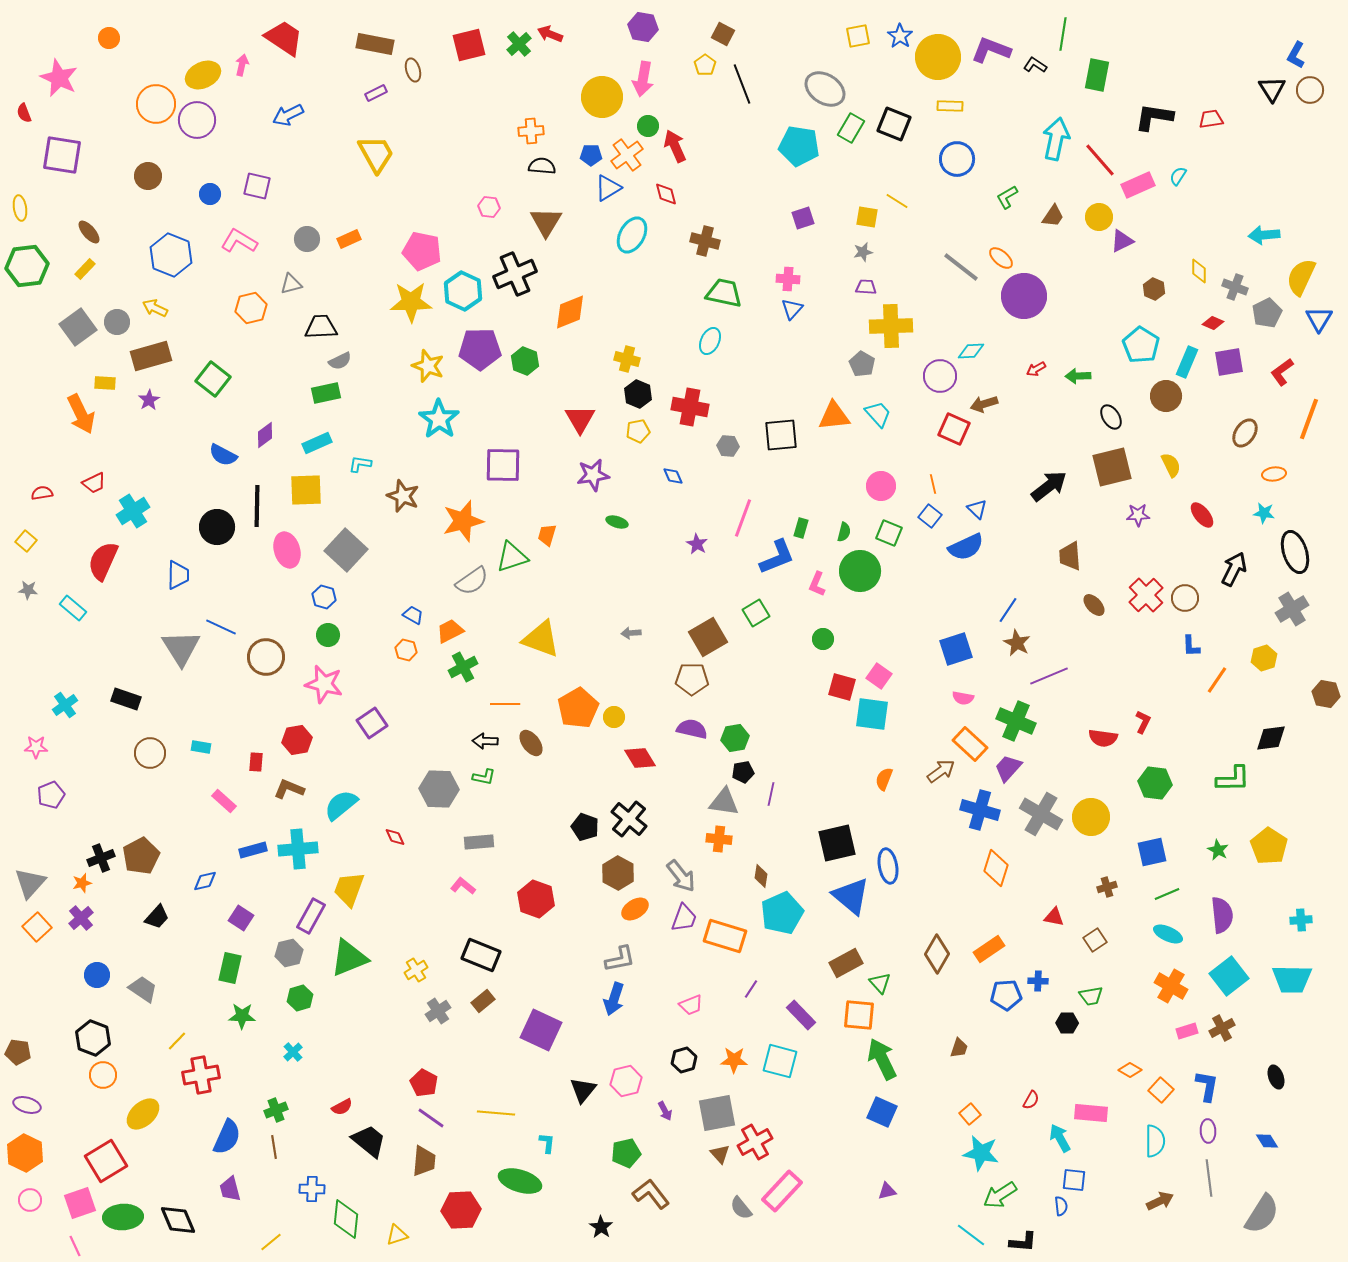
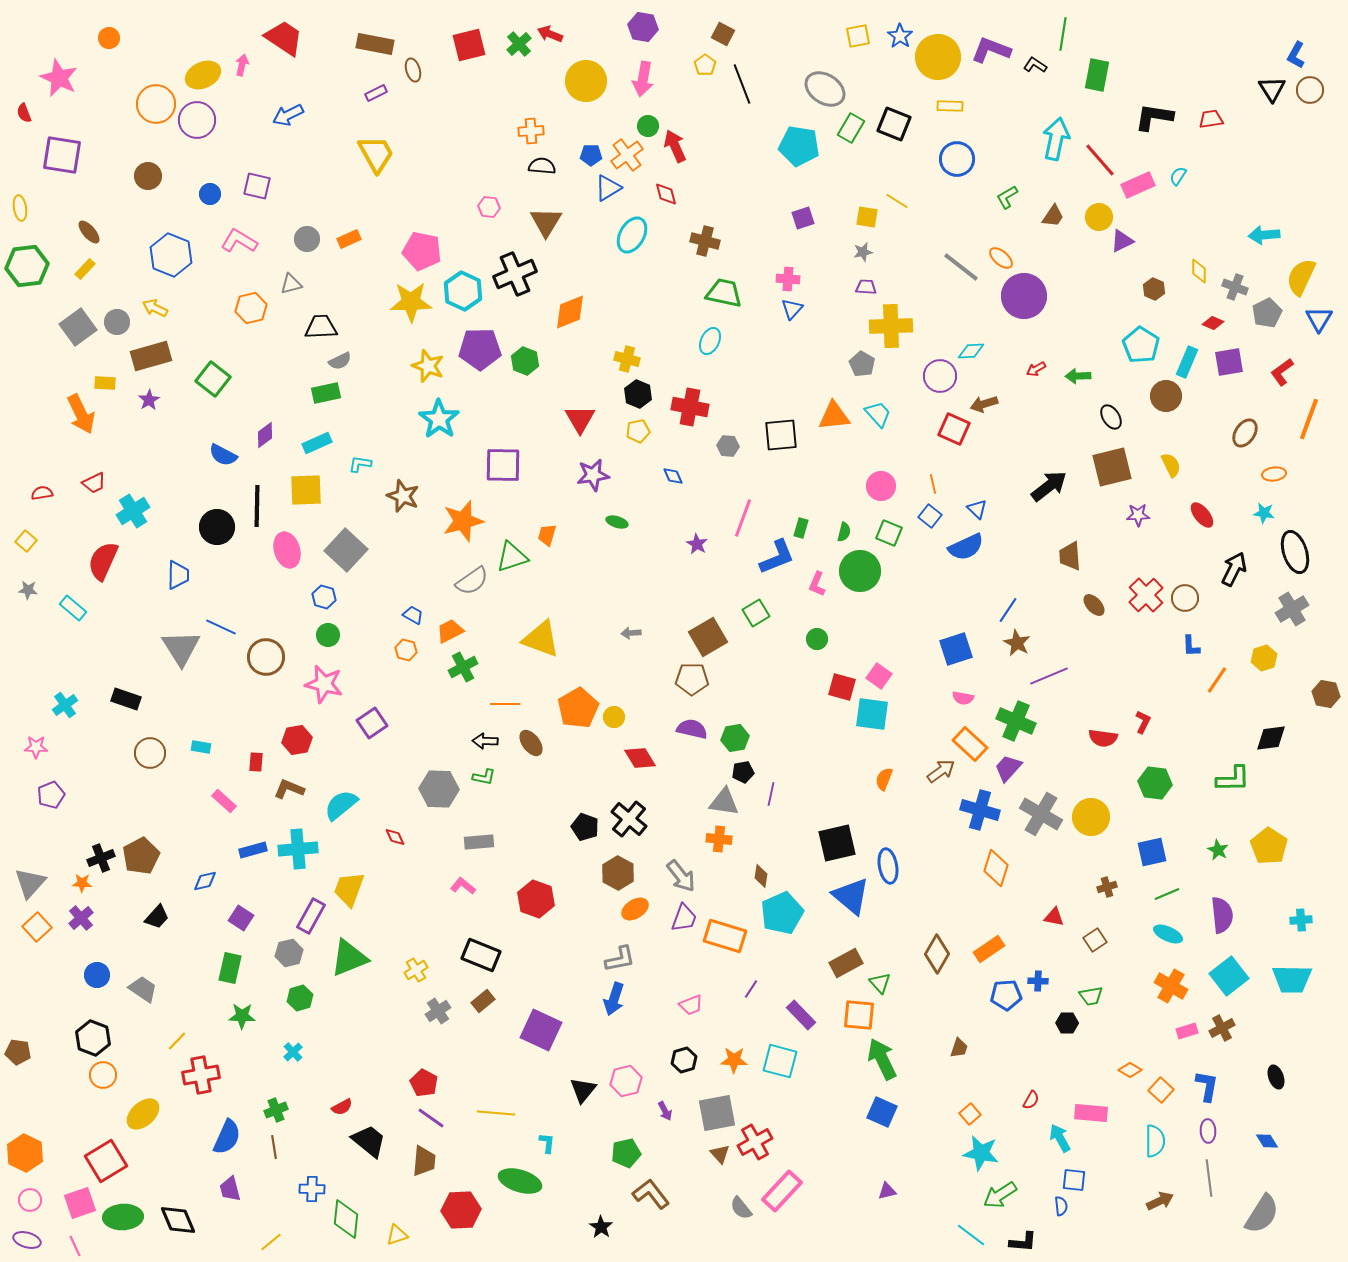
yellow circle at (602, 97): moved 16 px left, 16 px up
green circle at (823, 639): moved 6 px left
orange star at (82, 883): rotated 18 degrees clockwise
purple ellipse at (27, 1105): moved 135 px down
